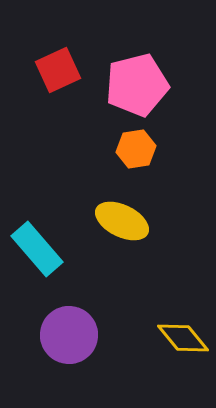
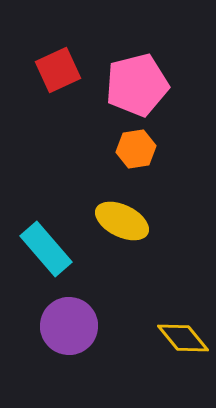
cyan rectangle: moved 9 px right
purple circle: moved 9 px up
